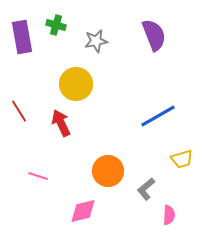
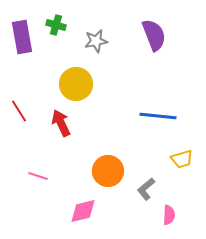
blue line: rotated 36 degrees clockwise
